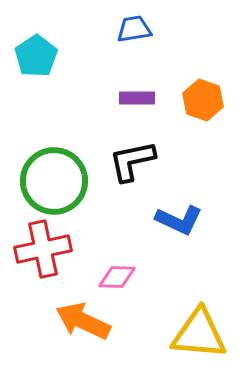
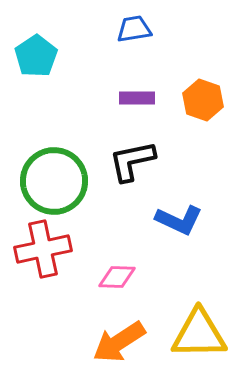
orange arrow: moved 36 px right, 21 px down; rotated 58 degrees counterclockwise
yellow triangle: rotated 6 degrees counterclockwise
